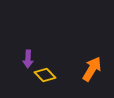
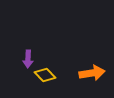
orange arrow: moved 4 px down; rotated 50 degrees clockwise
